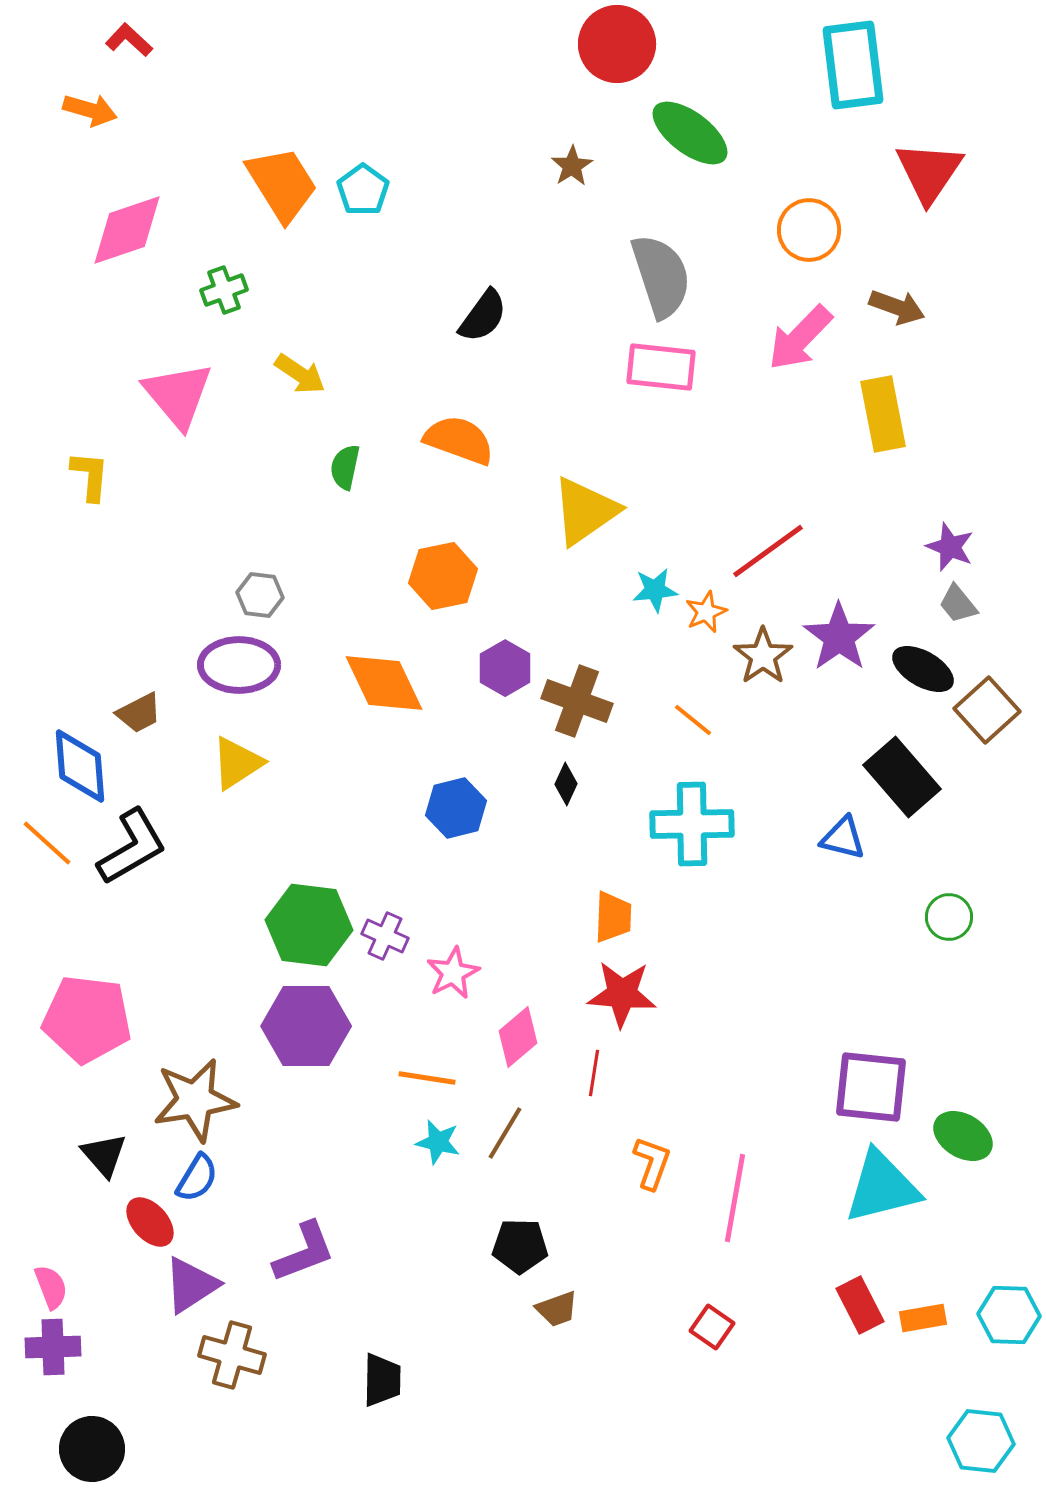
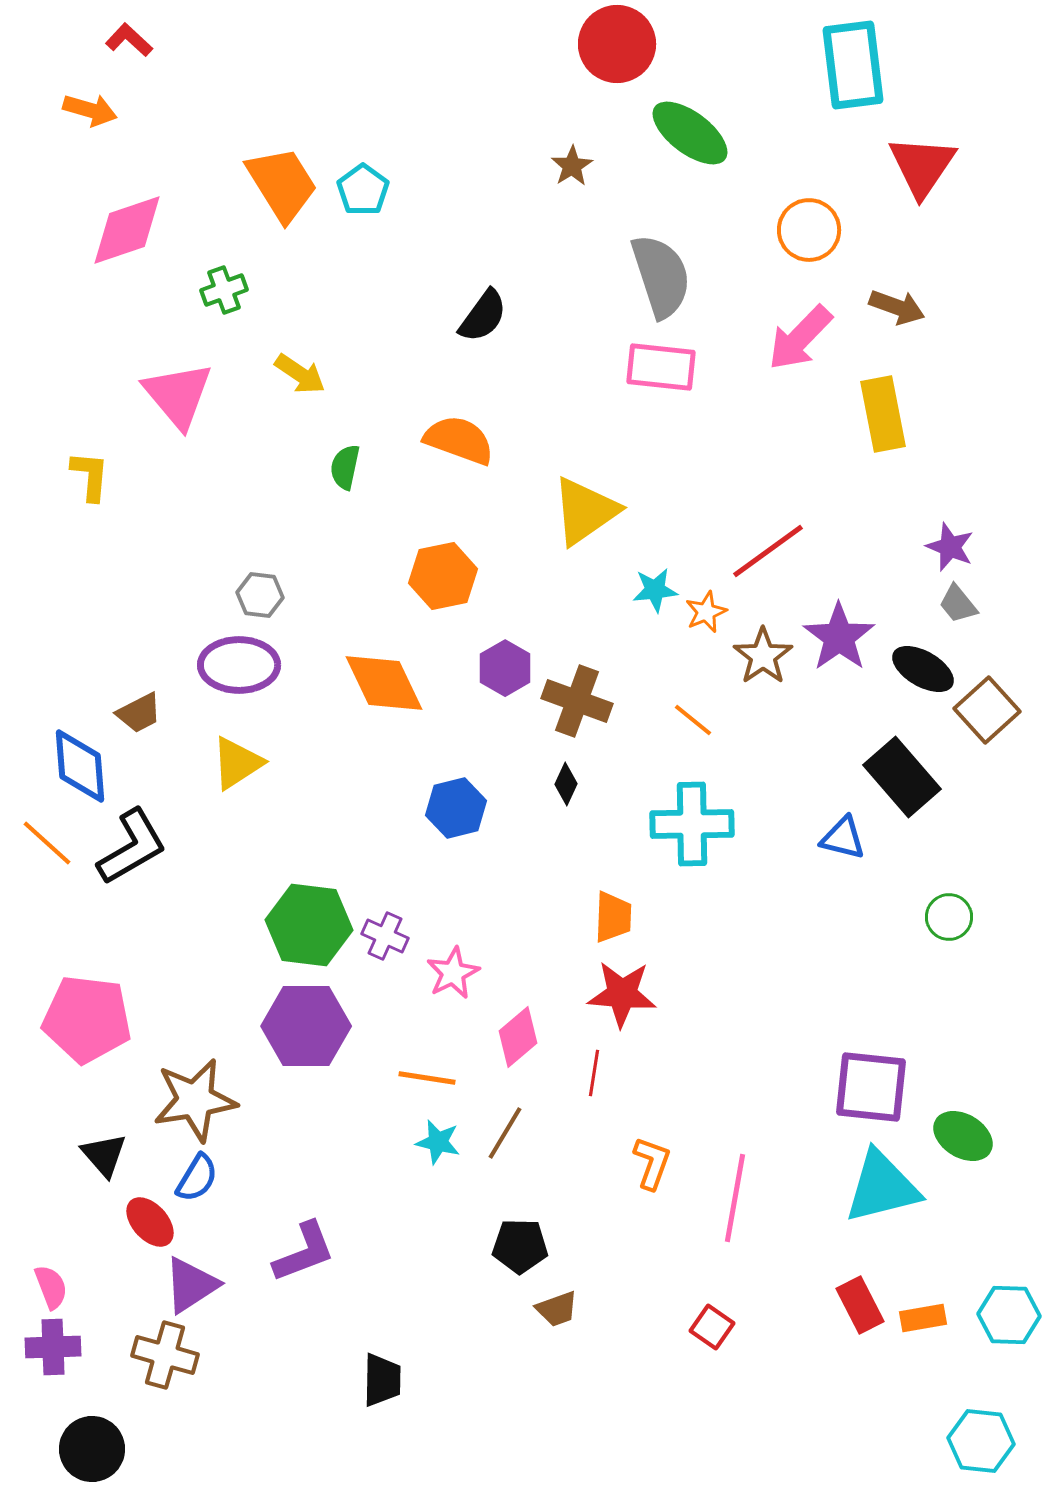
red triangle at (929, 172): moved 7 px left, 6 px up
brown cross at (232, 1355): moved 67 px left
